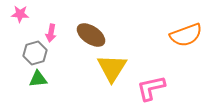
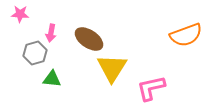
brown ellipse: moved 2 px left, 4 px down
green triangle: moved 14 px right; rotated 12 degrees clockwise
